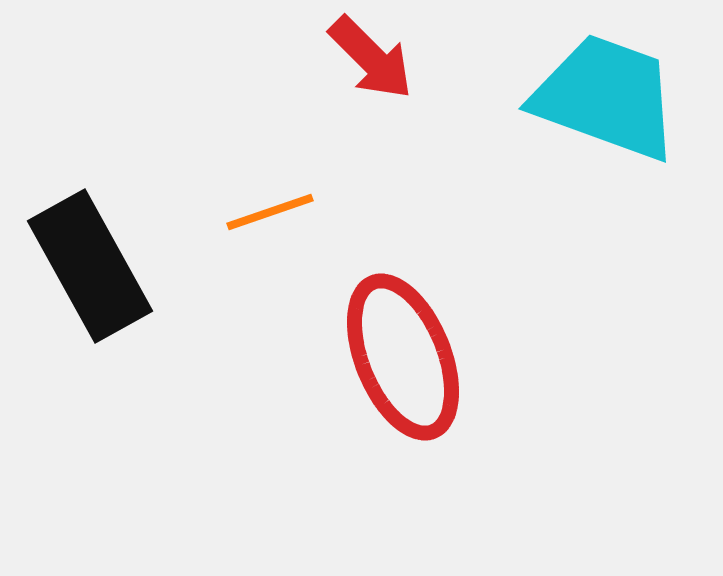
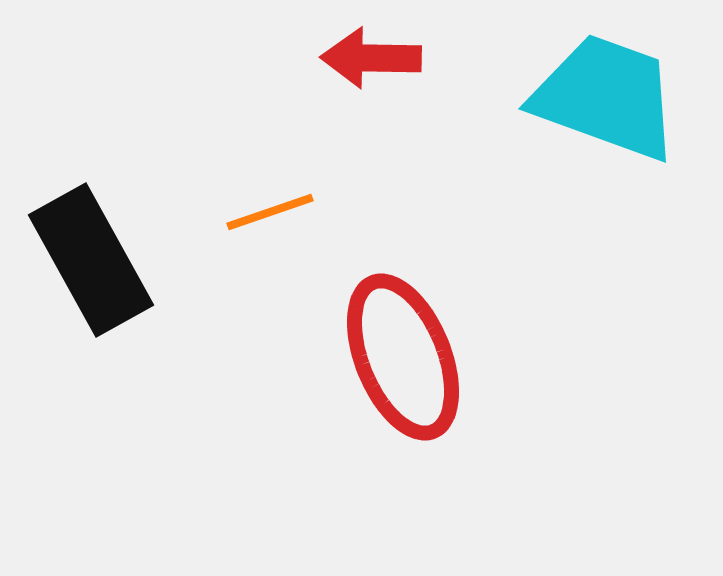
red arrow: rotated 136 degrees clockwise
black rectangle: moved 1 px right, 6 px up
